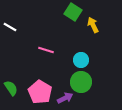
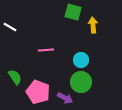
green square: rotated 18 degrees counterclockwise
yellow arrow: rotated 21 degrees clockwise
pink line: rotated 21 degrees counterclockwise
green semicircle: moved 4 px right, 11 px up
pink pentagon: moved 2 px left; rotated 10 degrees counterclockwise
purple arrow: rotated 56 degrees clockwise
